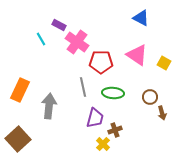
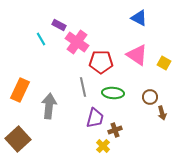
blue triangle: moved 2 px left
yellow cross: moved 2 px down
